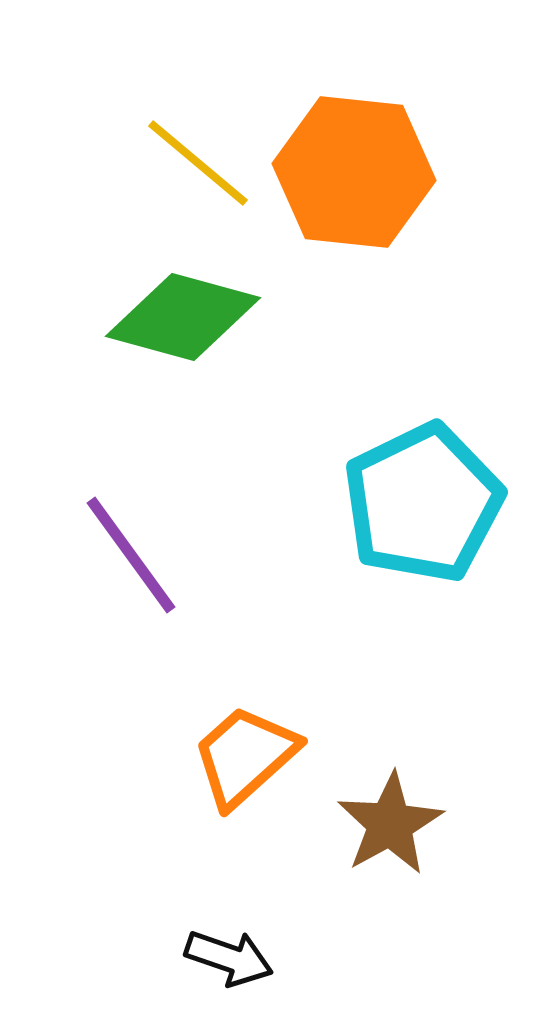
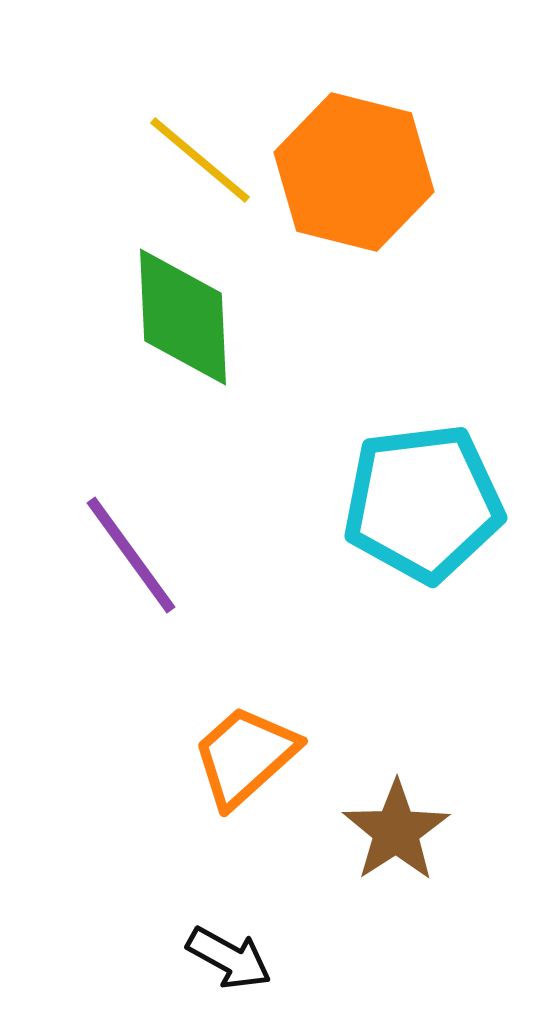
yellow line: moved 2 px right, 3 px up
orange hexagon: rotated 8 degrees clockwise
green diamond: rotated 72 degrees clockwise
cyan pentagon: rotated 19 degrees clockwise
brown star: moved 6 px right, 7 px down; rotated 4 degrees counterclockwise
black arrow: rotated 10 degrees clockwise
